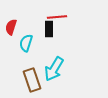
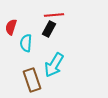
red line: moved 3 px left, 2 px up
black rectangle: rotated 28 degrees clockwise
cyan semicircle: rotated 12 degrees counterclockwise
cyan arrow: moved 4 px up
